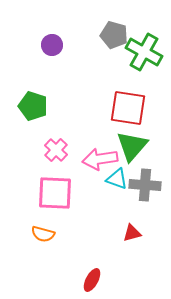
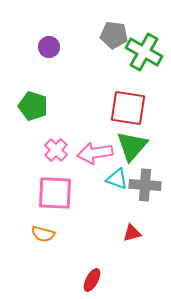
gray pentagon: rotated 8 degrees counterclockwise
purple circle: moved 3 px left, 2 px down
pink arrow: moved 5 px left, 6 px up
